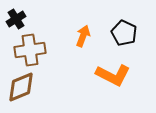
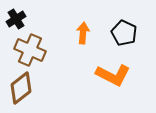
orange arrow: moved 3 px up; rotated 15 degrees counterclockwise
brown cross: rotated 32 degrees clockwise
brown diamond: moved 1 px down; rotated 16 degrees counterclockwise
